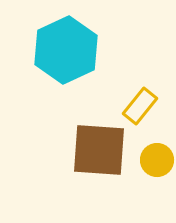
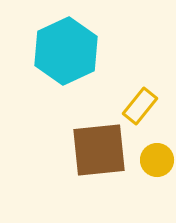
cyan hexagon: moved 1 px down
brown square: rotated 10 degrees counterclockwise
